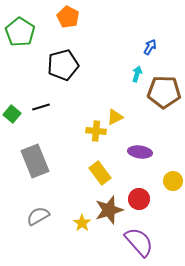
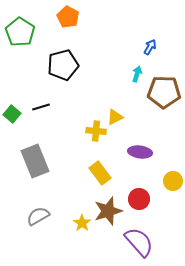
brown star: moved 1 px left, 1 px down
